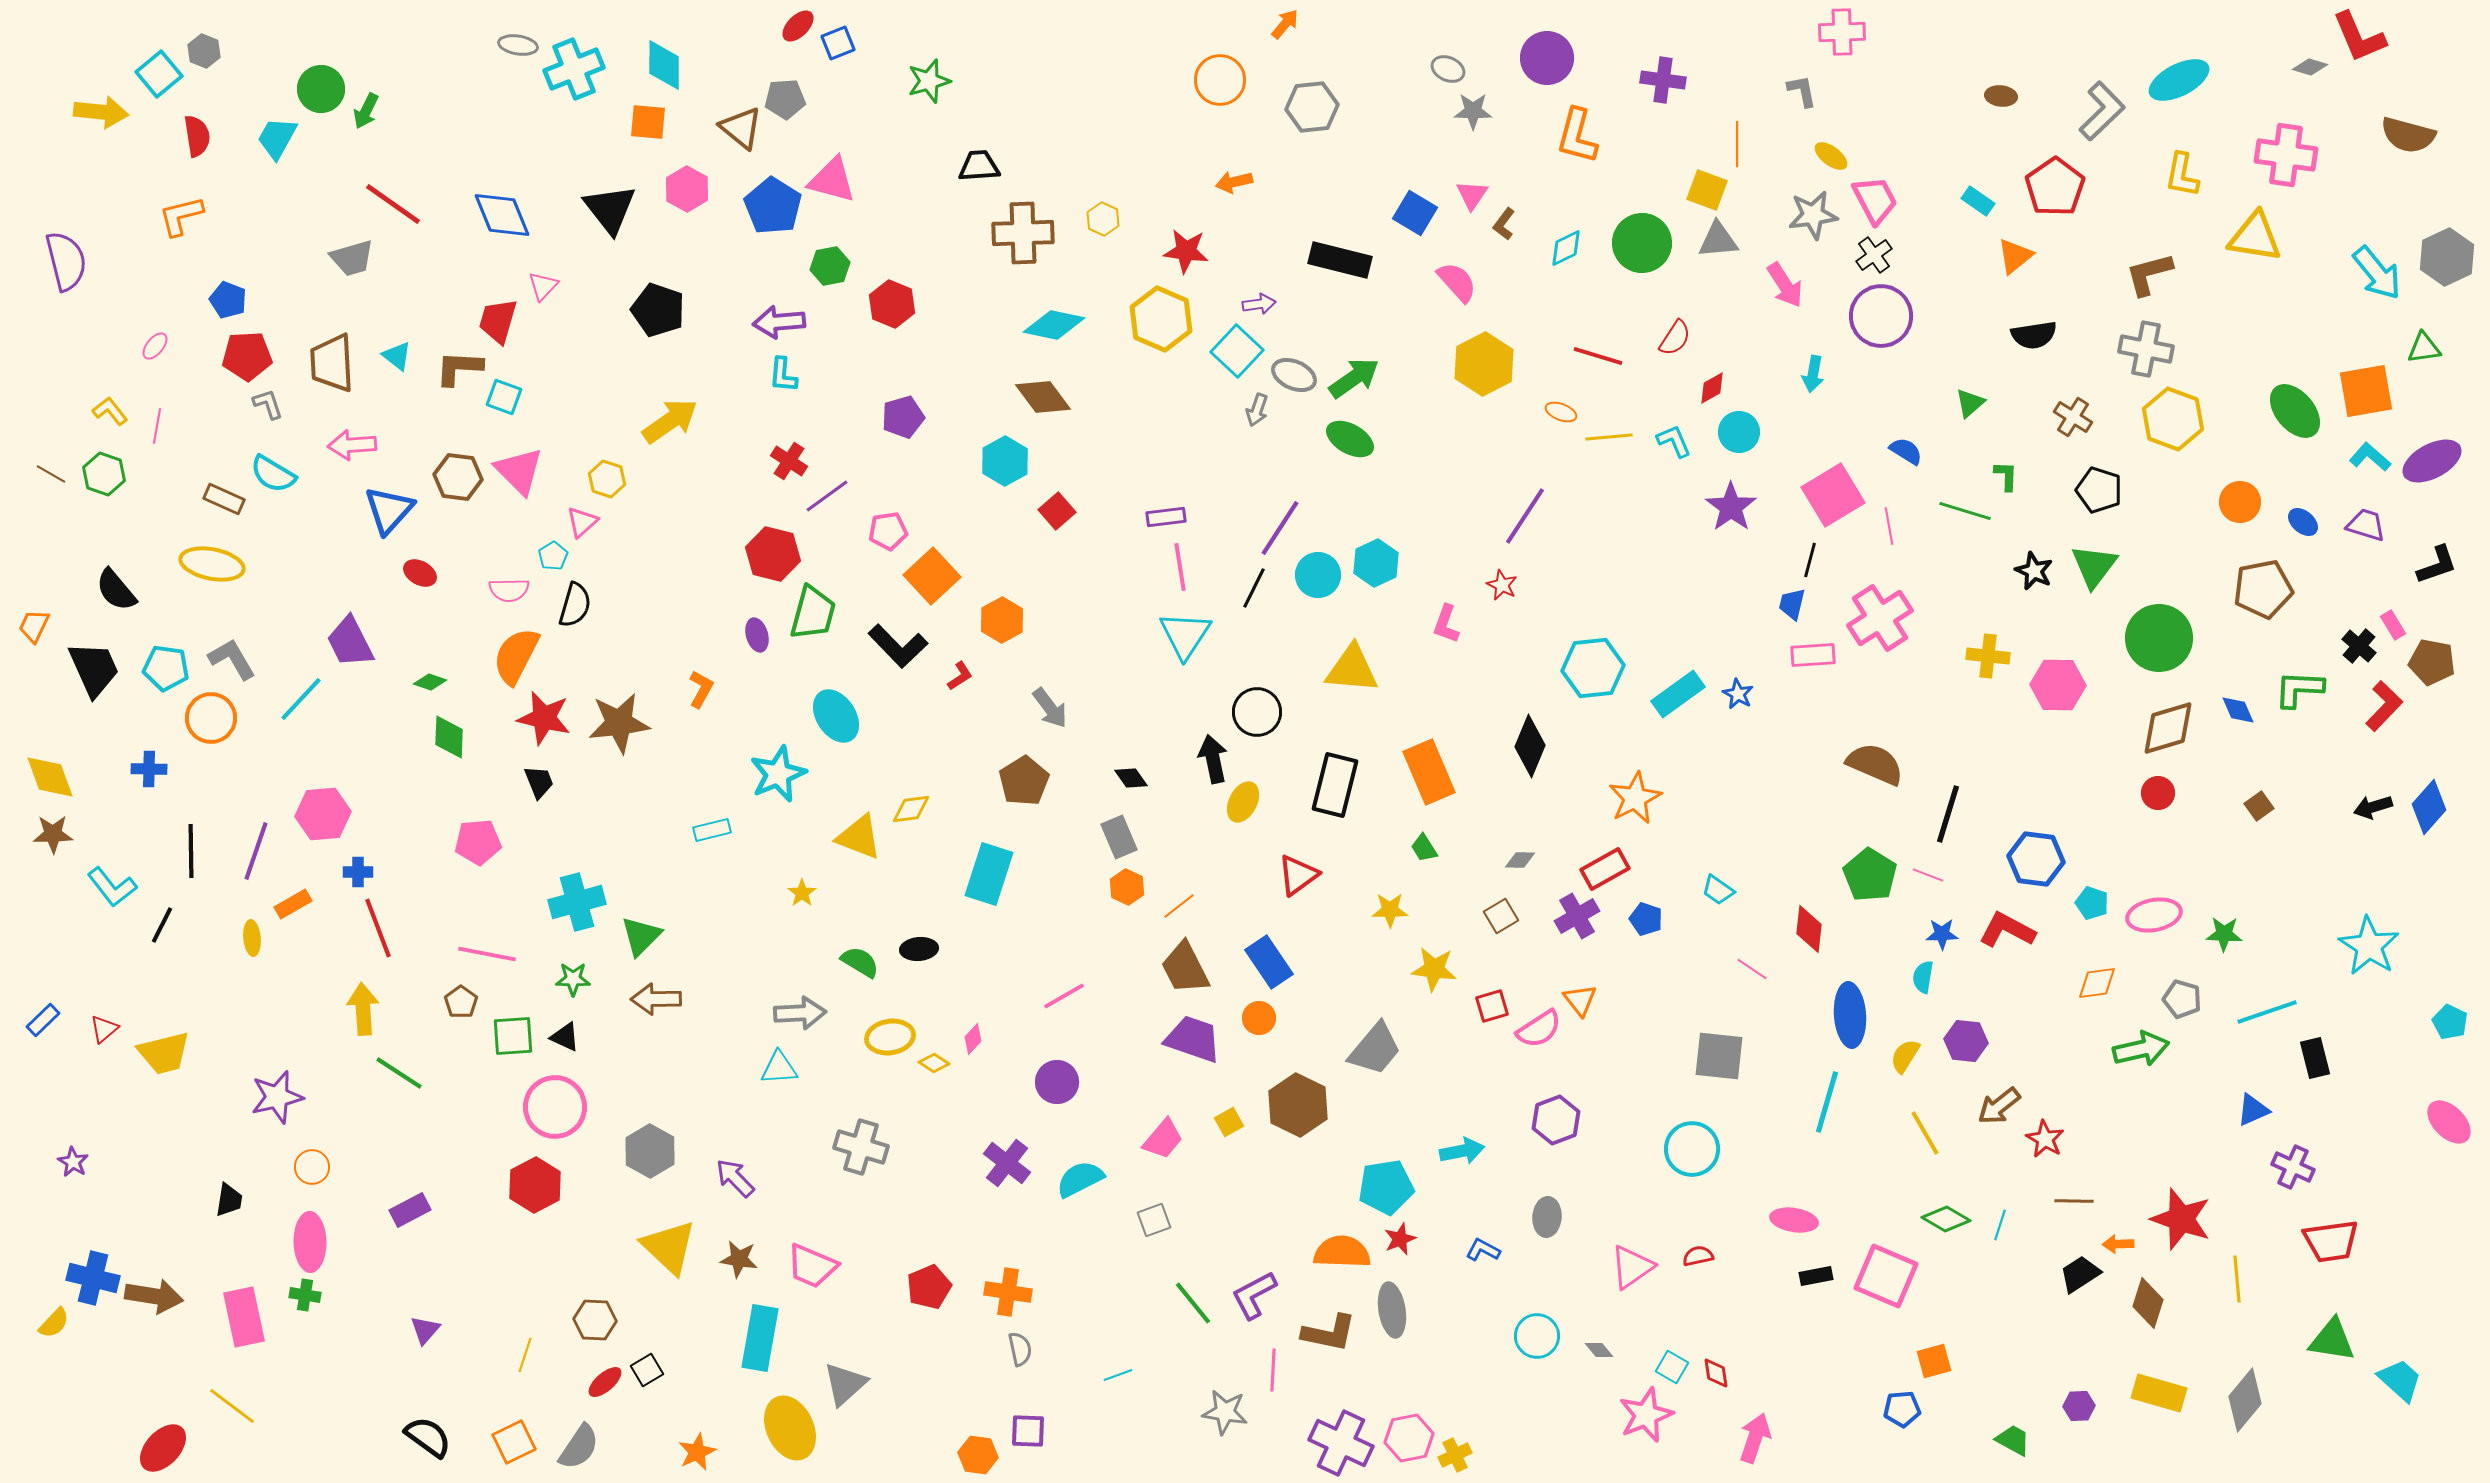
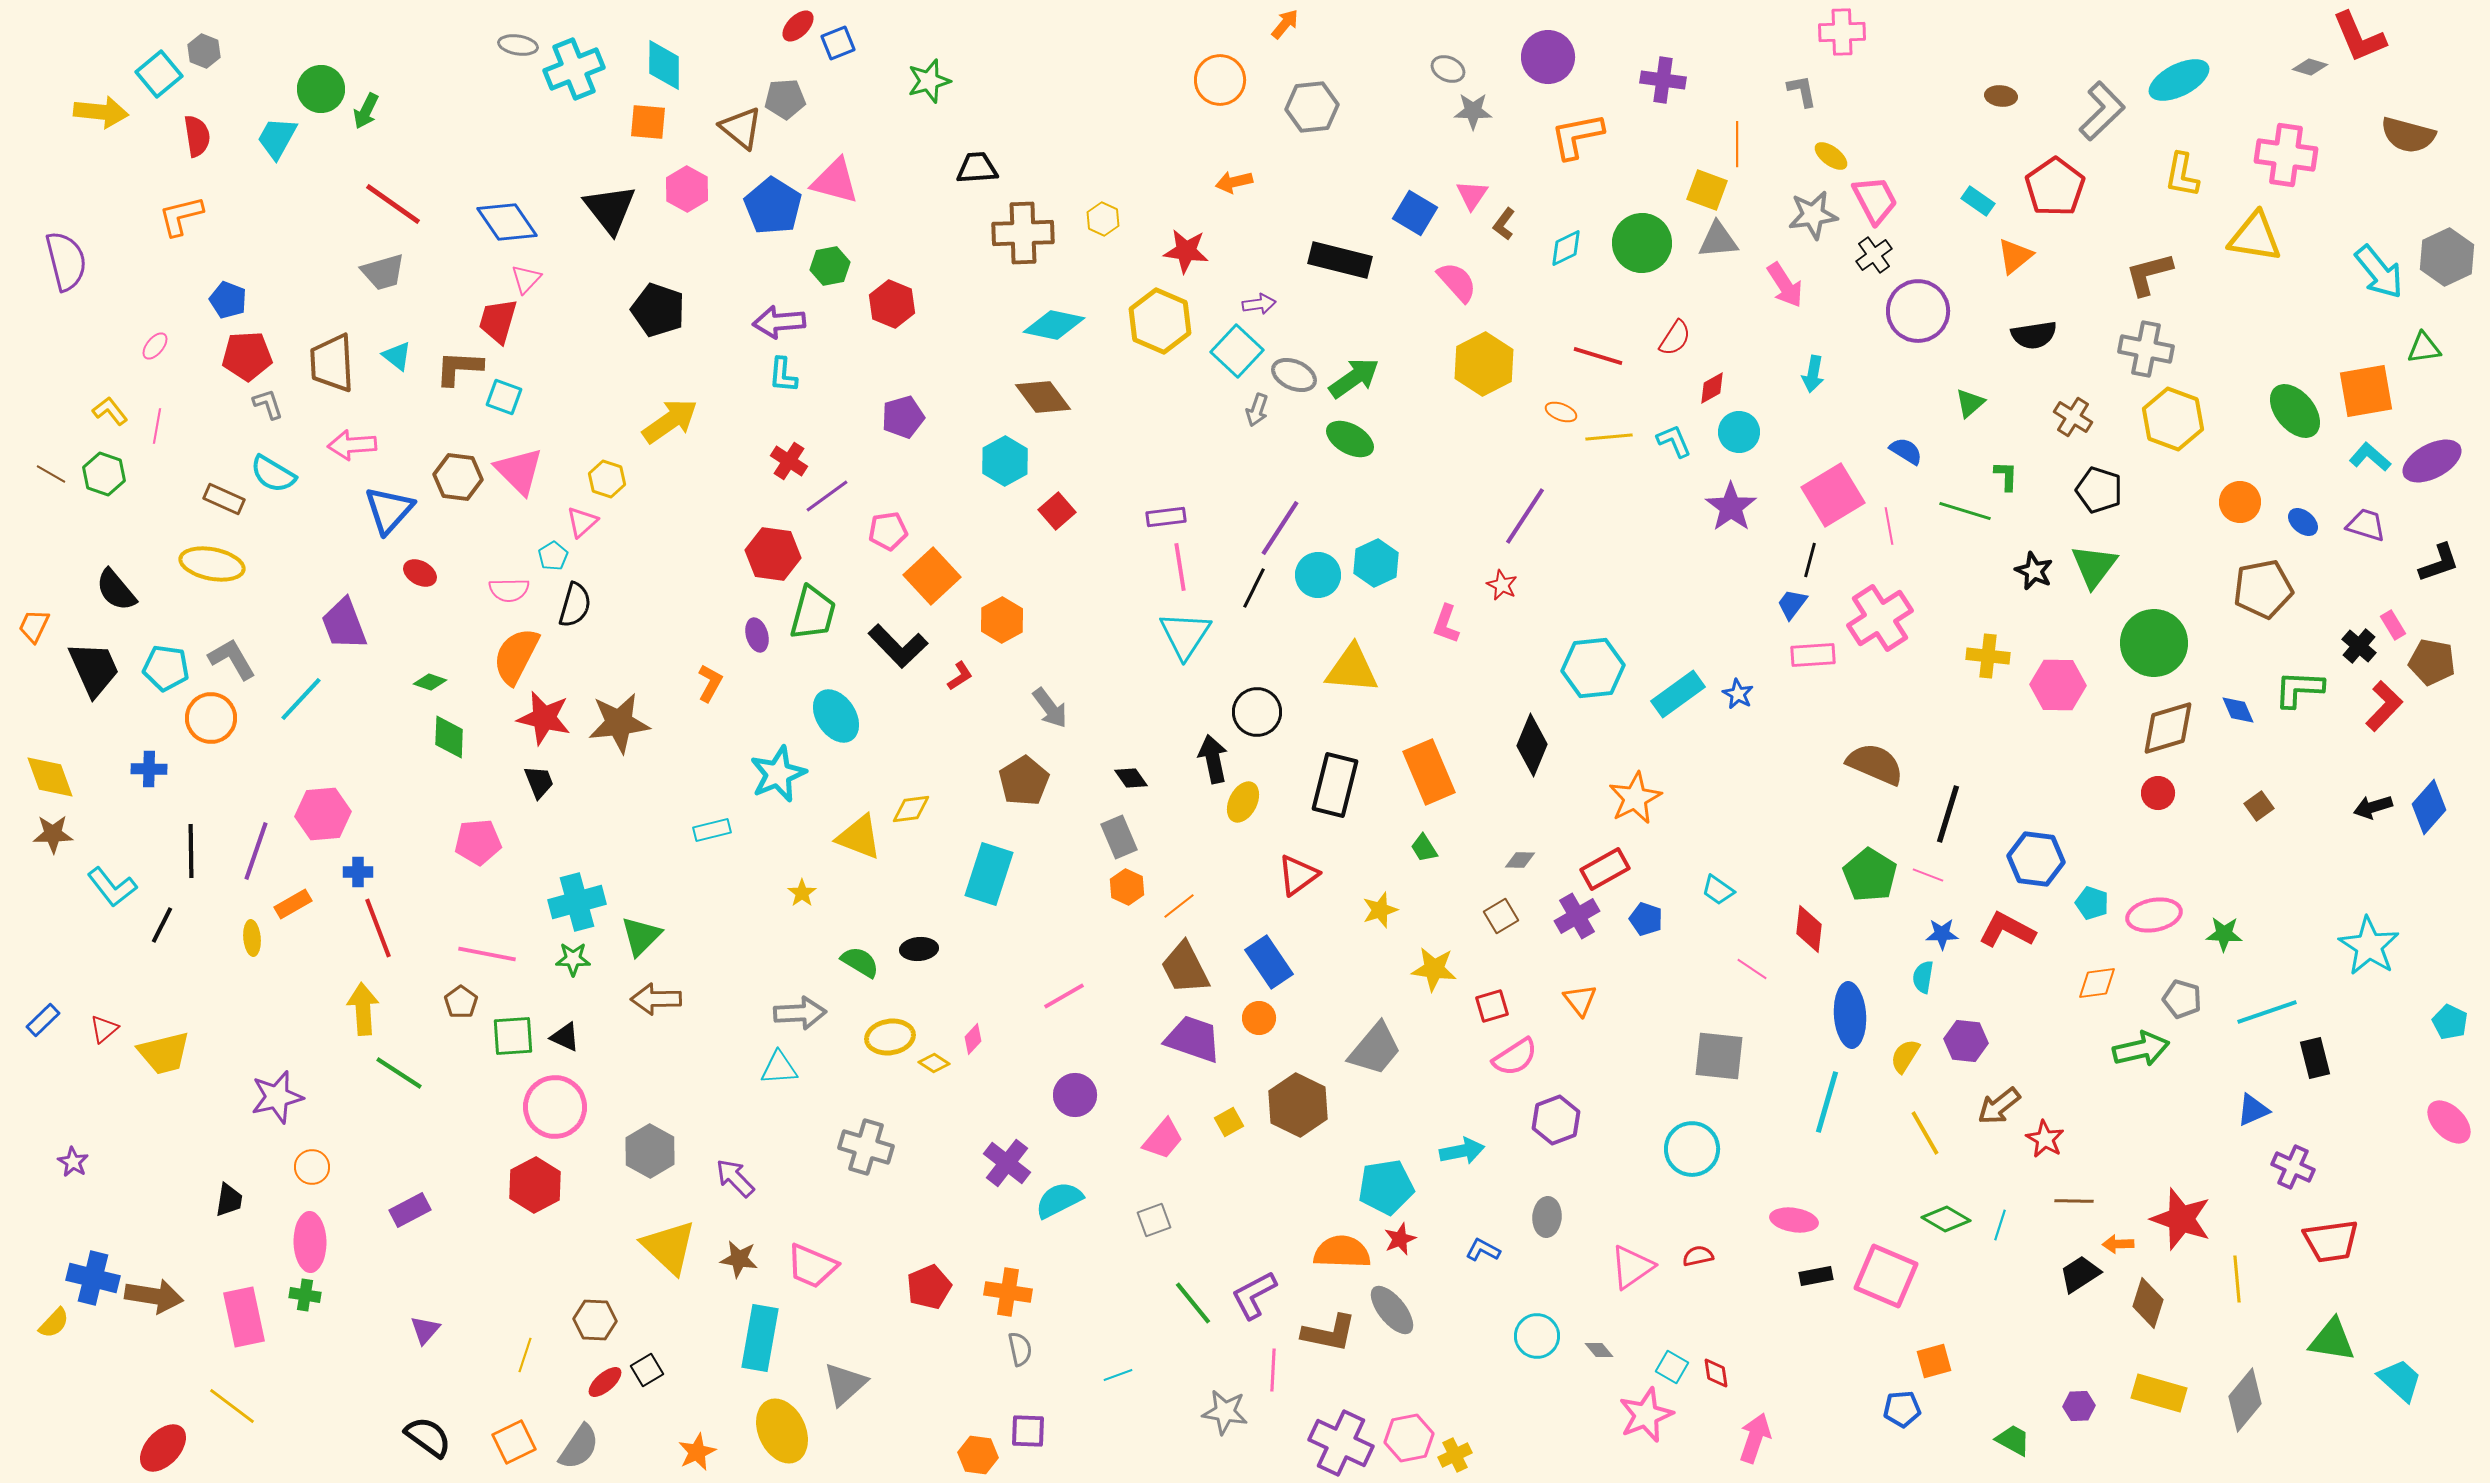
purple circle at (1547, 58): moved 1 px right, 1 px up
orange L-shape at (1577, 136): rotated 64 degrees clockwise
black trapezoid at (979, 166): moved 2 px left, 2 px down
pink triangle at (832, 180): moved 3 px right, 1 px down
blue diamond at (502, 215): moved 5 px right, 7 px down; rotated 12 degrees counterclockwise
gray trapezoid at (352, 258): moved 31 px right, 14 px down
cyan arrow at (2377, 273): moved 2 px right, 1 px up
pink triangle at (543, 286): moved 17 px left, 7 px up
purple circle at (1881, 316): moved 37 px right, 5 px up
yellow hexagon at (1161, 319): moved 1 px left, 2 px down
red hexagon at (773, 554): rotated 6 degrees counterclockwise
black L-shape at (2437, 565): moved 2 px right, 2 px up
blue trapezoid at (1792, 604): rotated 24 degrees clockwise
green circle at (2159, 638): moved 5 px left, 5 px down
purple trapezoid at (350, 642): moved 6 px left, 18 px up; rotated 6 degrees clockwise
orange L-shape at (701, 689): moved 9 px right, 6 px up
black diamond at (1530, 746): moved 2 px right, 1 px up
yellow star at (1390, 910): moved 10 px left; rotated 18 degrees counterclockwise
green star at (573, 979): moved 20 px up
pink semicircle at (1539, 1029): moved 24 px left, 28 px down
purple circle at (1057, 1082): moved 18 px right, 13 px down
gray cross at (861, 1147): moved 5 px right
cyan semicircle at (1080, 1179): moved 21 px left, 21 px down
gray ellipse at (1392, 1310): rotated 30 degrees counterclockwise
yellow ellipse at (790, 1428): moved 8 px left, 3 px down
